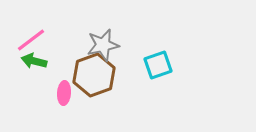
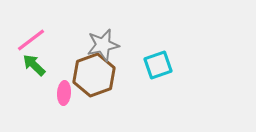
green arrow: moved 4 px down; rotated 30 degrees clockwise
